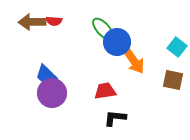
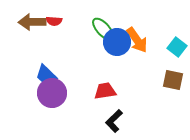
orange arrow: moved 3 px right, 21 px up
black L-shape: moved 1 px left, 3 px down; rotated 50 degrees counterclockwise
